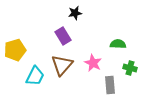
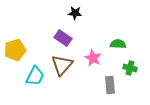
black star: rotated 16 degrees clockwise
purple rectangle: moved 2 px down; rotated 24 degrees counterclockwise
pink star: moved 5 px up
